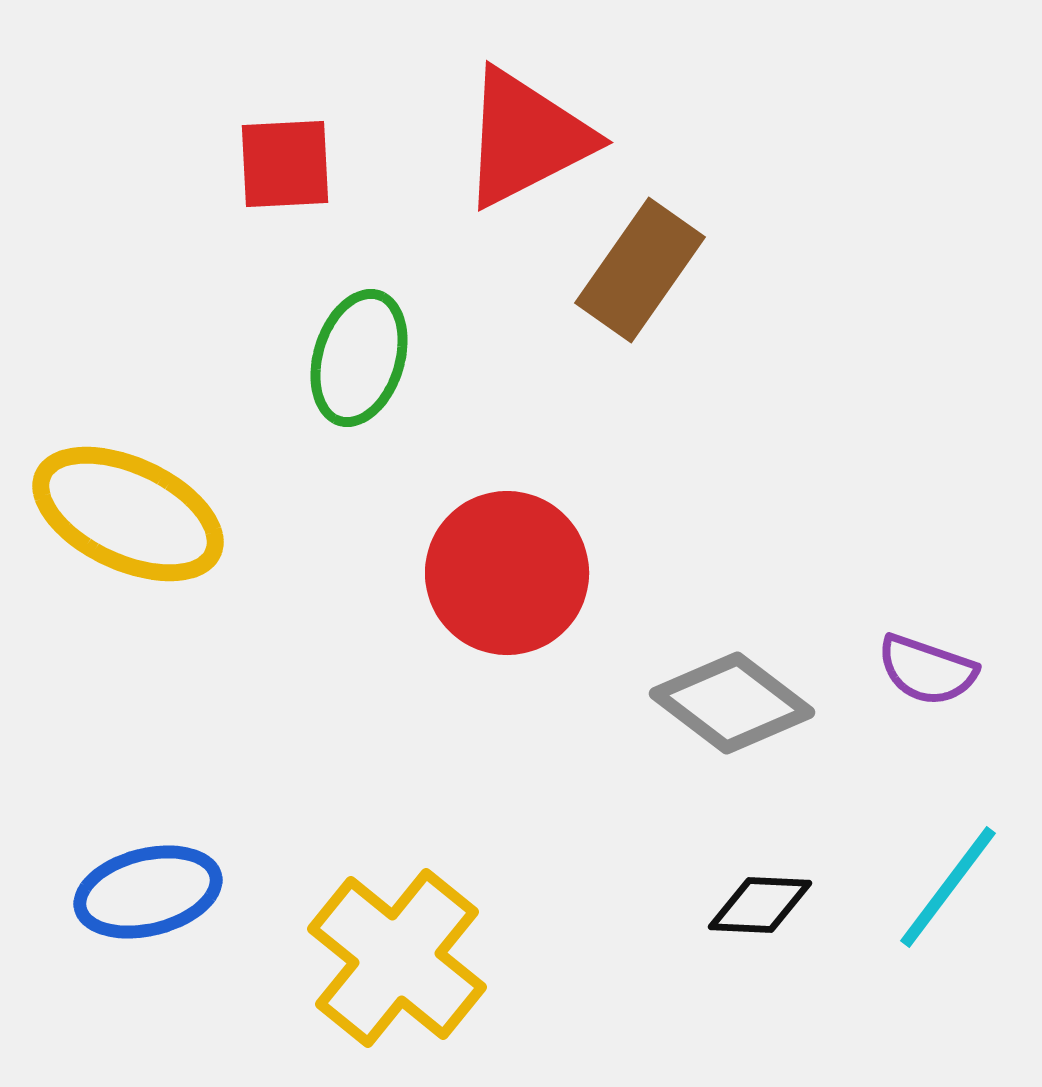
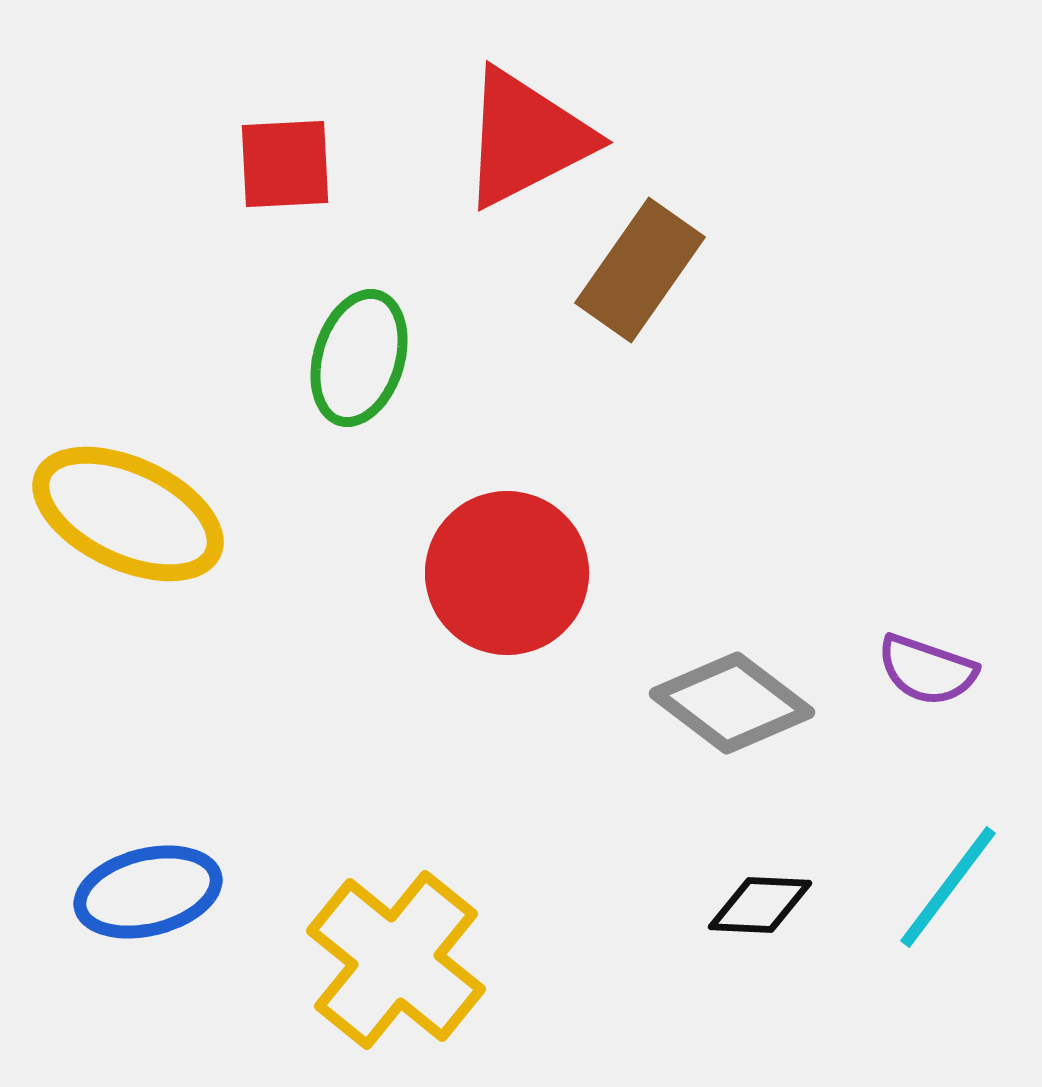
yellow cross: moved 1 px left, 2 px down
